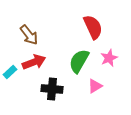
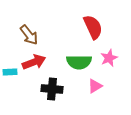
green semicircle: moved 1 px down; rotated 120 degrees counterclockwise
cyan rectangle: rotated 40 degrees clockwise
